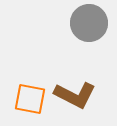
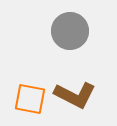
gray circle: moved 19 px left, 8 px down
